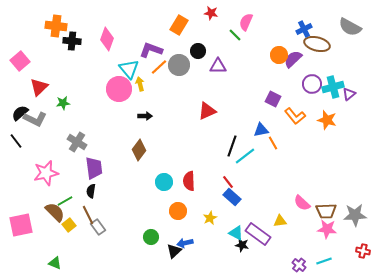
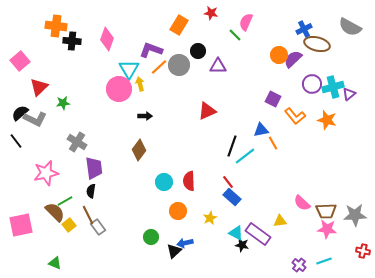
cyan triangle at (129, 69): rotated 10 degrees clockwise
